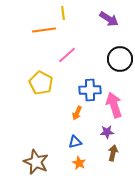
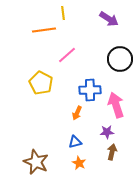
pink arrow: moved 2 px right
brown arrow: moved 1 px left, 1 px up
